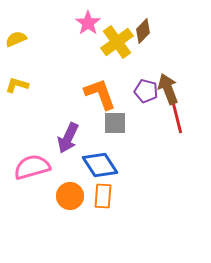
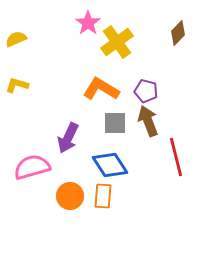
brown diamond: moved 35 px right, 2 px down
brown arrow: moved 20 px left, 32 px down
orange L-shape: moved 1 px right, 5 px up; rotated 39 degrees counterclockwise
red line: moved 43 px down
blue diamond: moved 10 px right
